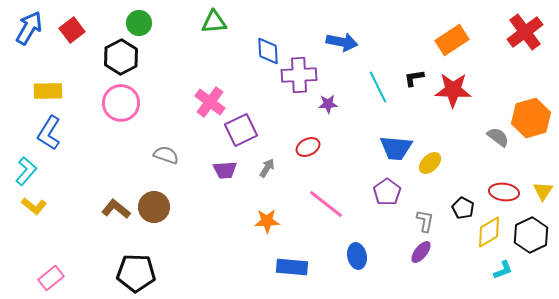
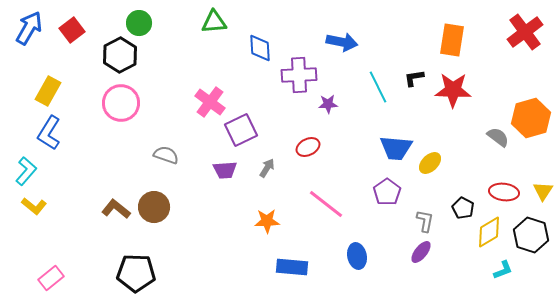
orange rectangle at (452, 40): rotated 48 degrees counterclockwise
blue diamond at (268, 51): moved 8 px left, 3 px up
black hexagon at (121, 57): moved 1 px left, 2 px up
yellow rectangle at (48, 91): rotated 60 degrees counterclockwise
black hexagon at (531, 235): rotated 16 degrees counterclockwise
